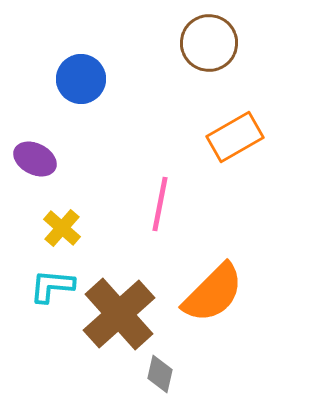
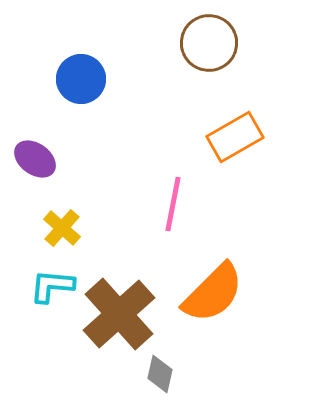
purple ellipse: rotated 9 degrees clockwise
pink line: moved 13 px right
